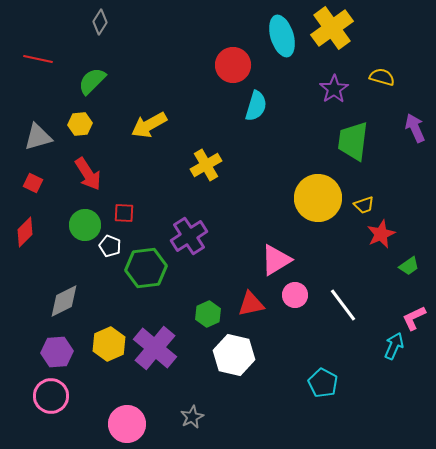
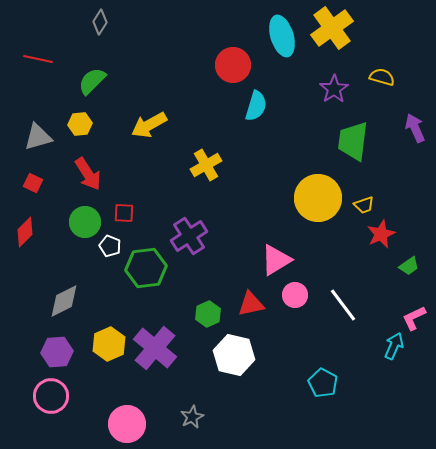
green circle at (85, 225): moved 3 px up
